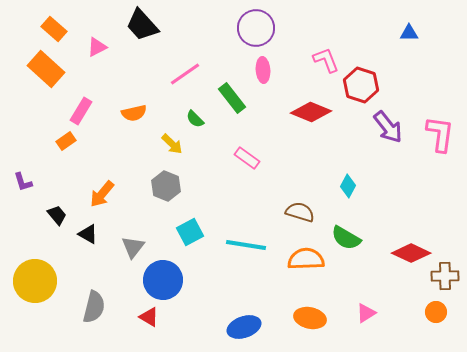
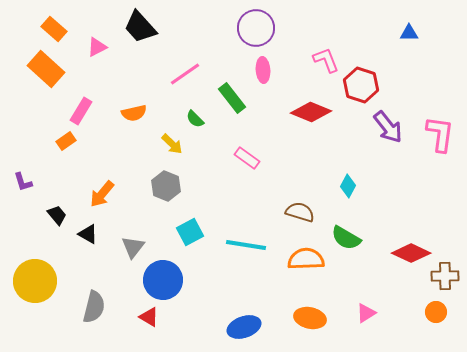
black trapezoid at (142, 25): moved 2 px left, 2 px down
